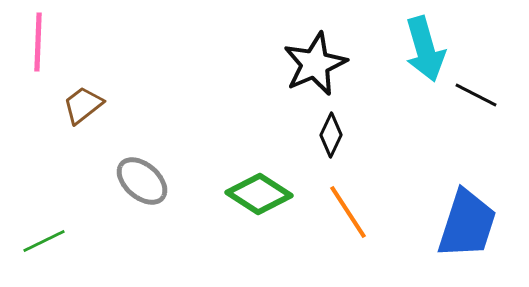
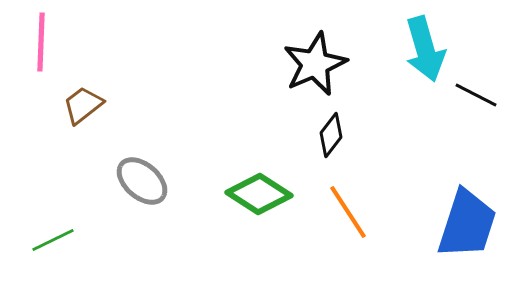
pink line: moved 3 px right
black diamond: rotated 12 degrees clockwise
green line: moved 9 px right, 1 px up
